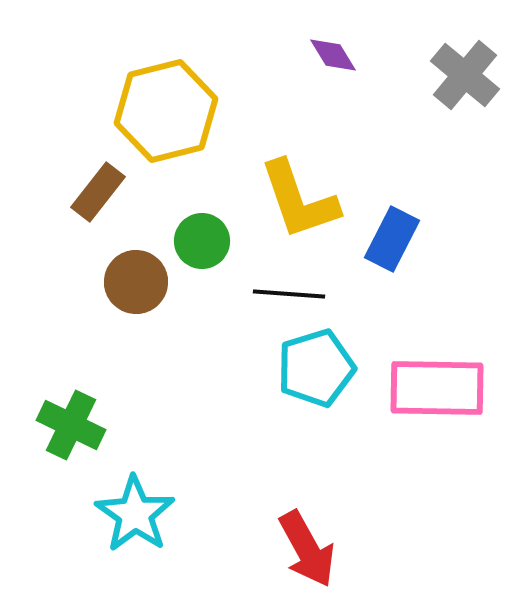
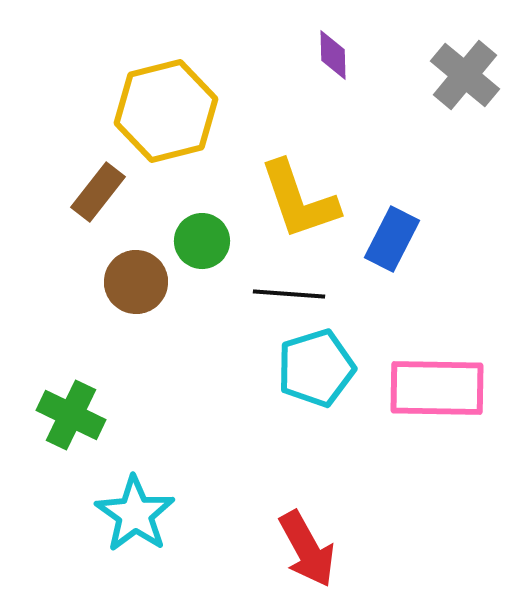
purple diamond: rotated 30 degrees clockwise
green cross: moved 10 px up
